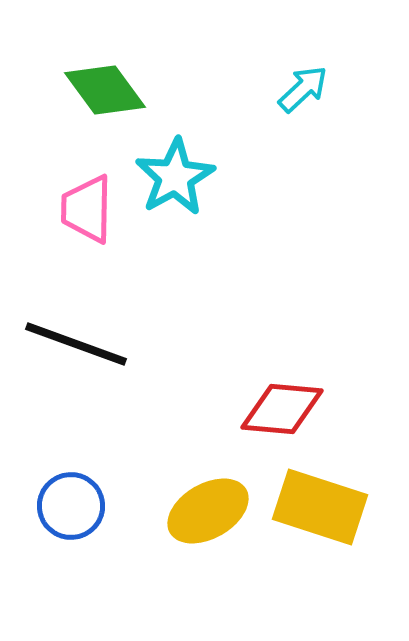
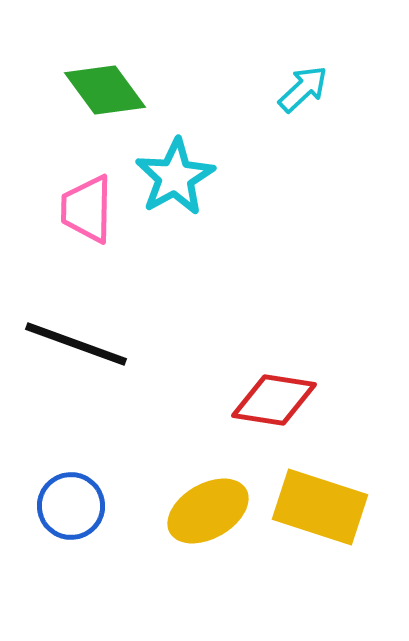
red diamond: moved 8 px left, 9 px up; rotated 4 degrees clockwise
